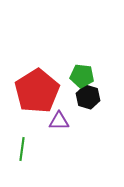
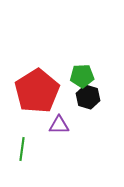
green pentagon: rotated 10 degrees counterclockwise
purple triangle: moved 4 px down
